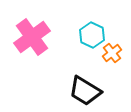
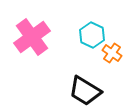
orange cross: rotated 18 degrees counterclockwise
